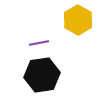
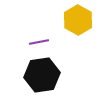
purple line: moved 1 px up
